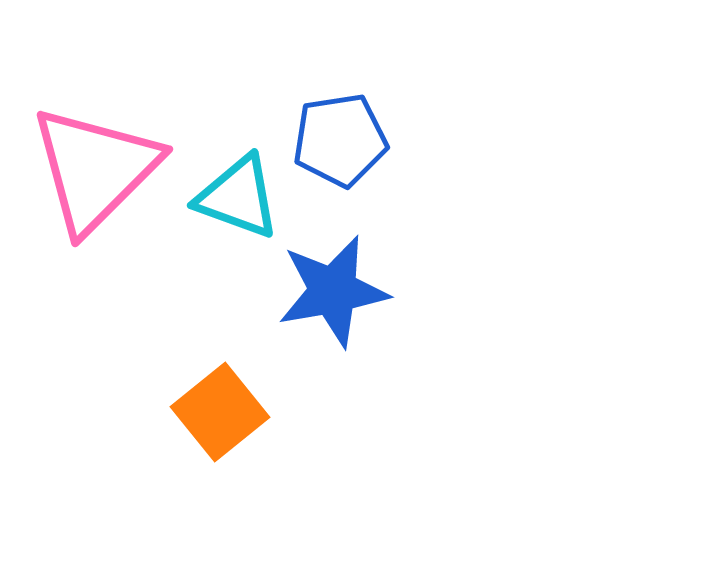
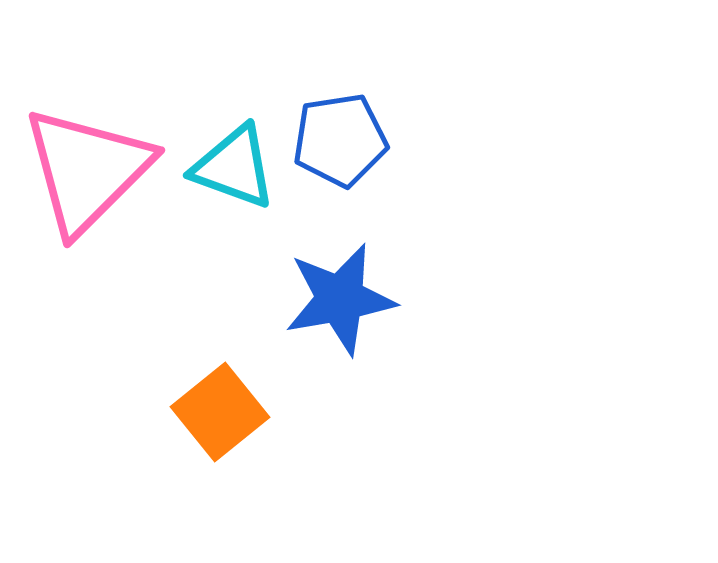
pink triangle: moved 8 px left, 1 px down
cyan triangle: moved 4 px left, 30 px up
blue star: moved 7 px right, 8 px down
